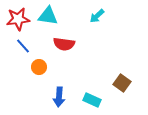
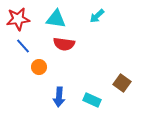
cyan triangle: moved 8 px right, 3 px down
